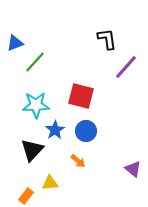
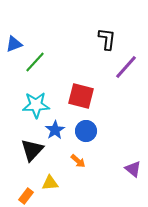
black L-shape: rotated 15 degrees clockwise
blue triangle: moved 1 px left, 1 px down
